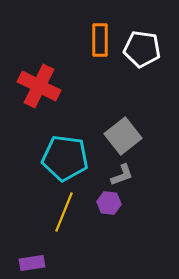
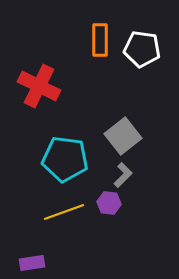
cyan pentagon: moved 1 px down
gray L-shape: moved 1 px right; rotated 25 degrees counterclockwise
yellow line: rotated 48 degrees clockwise
